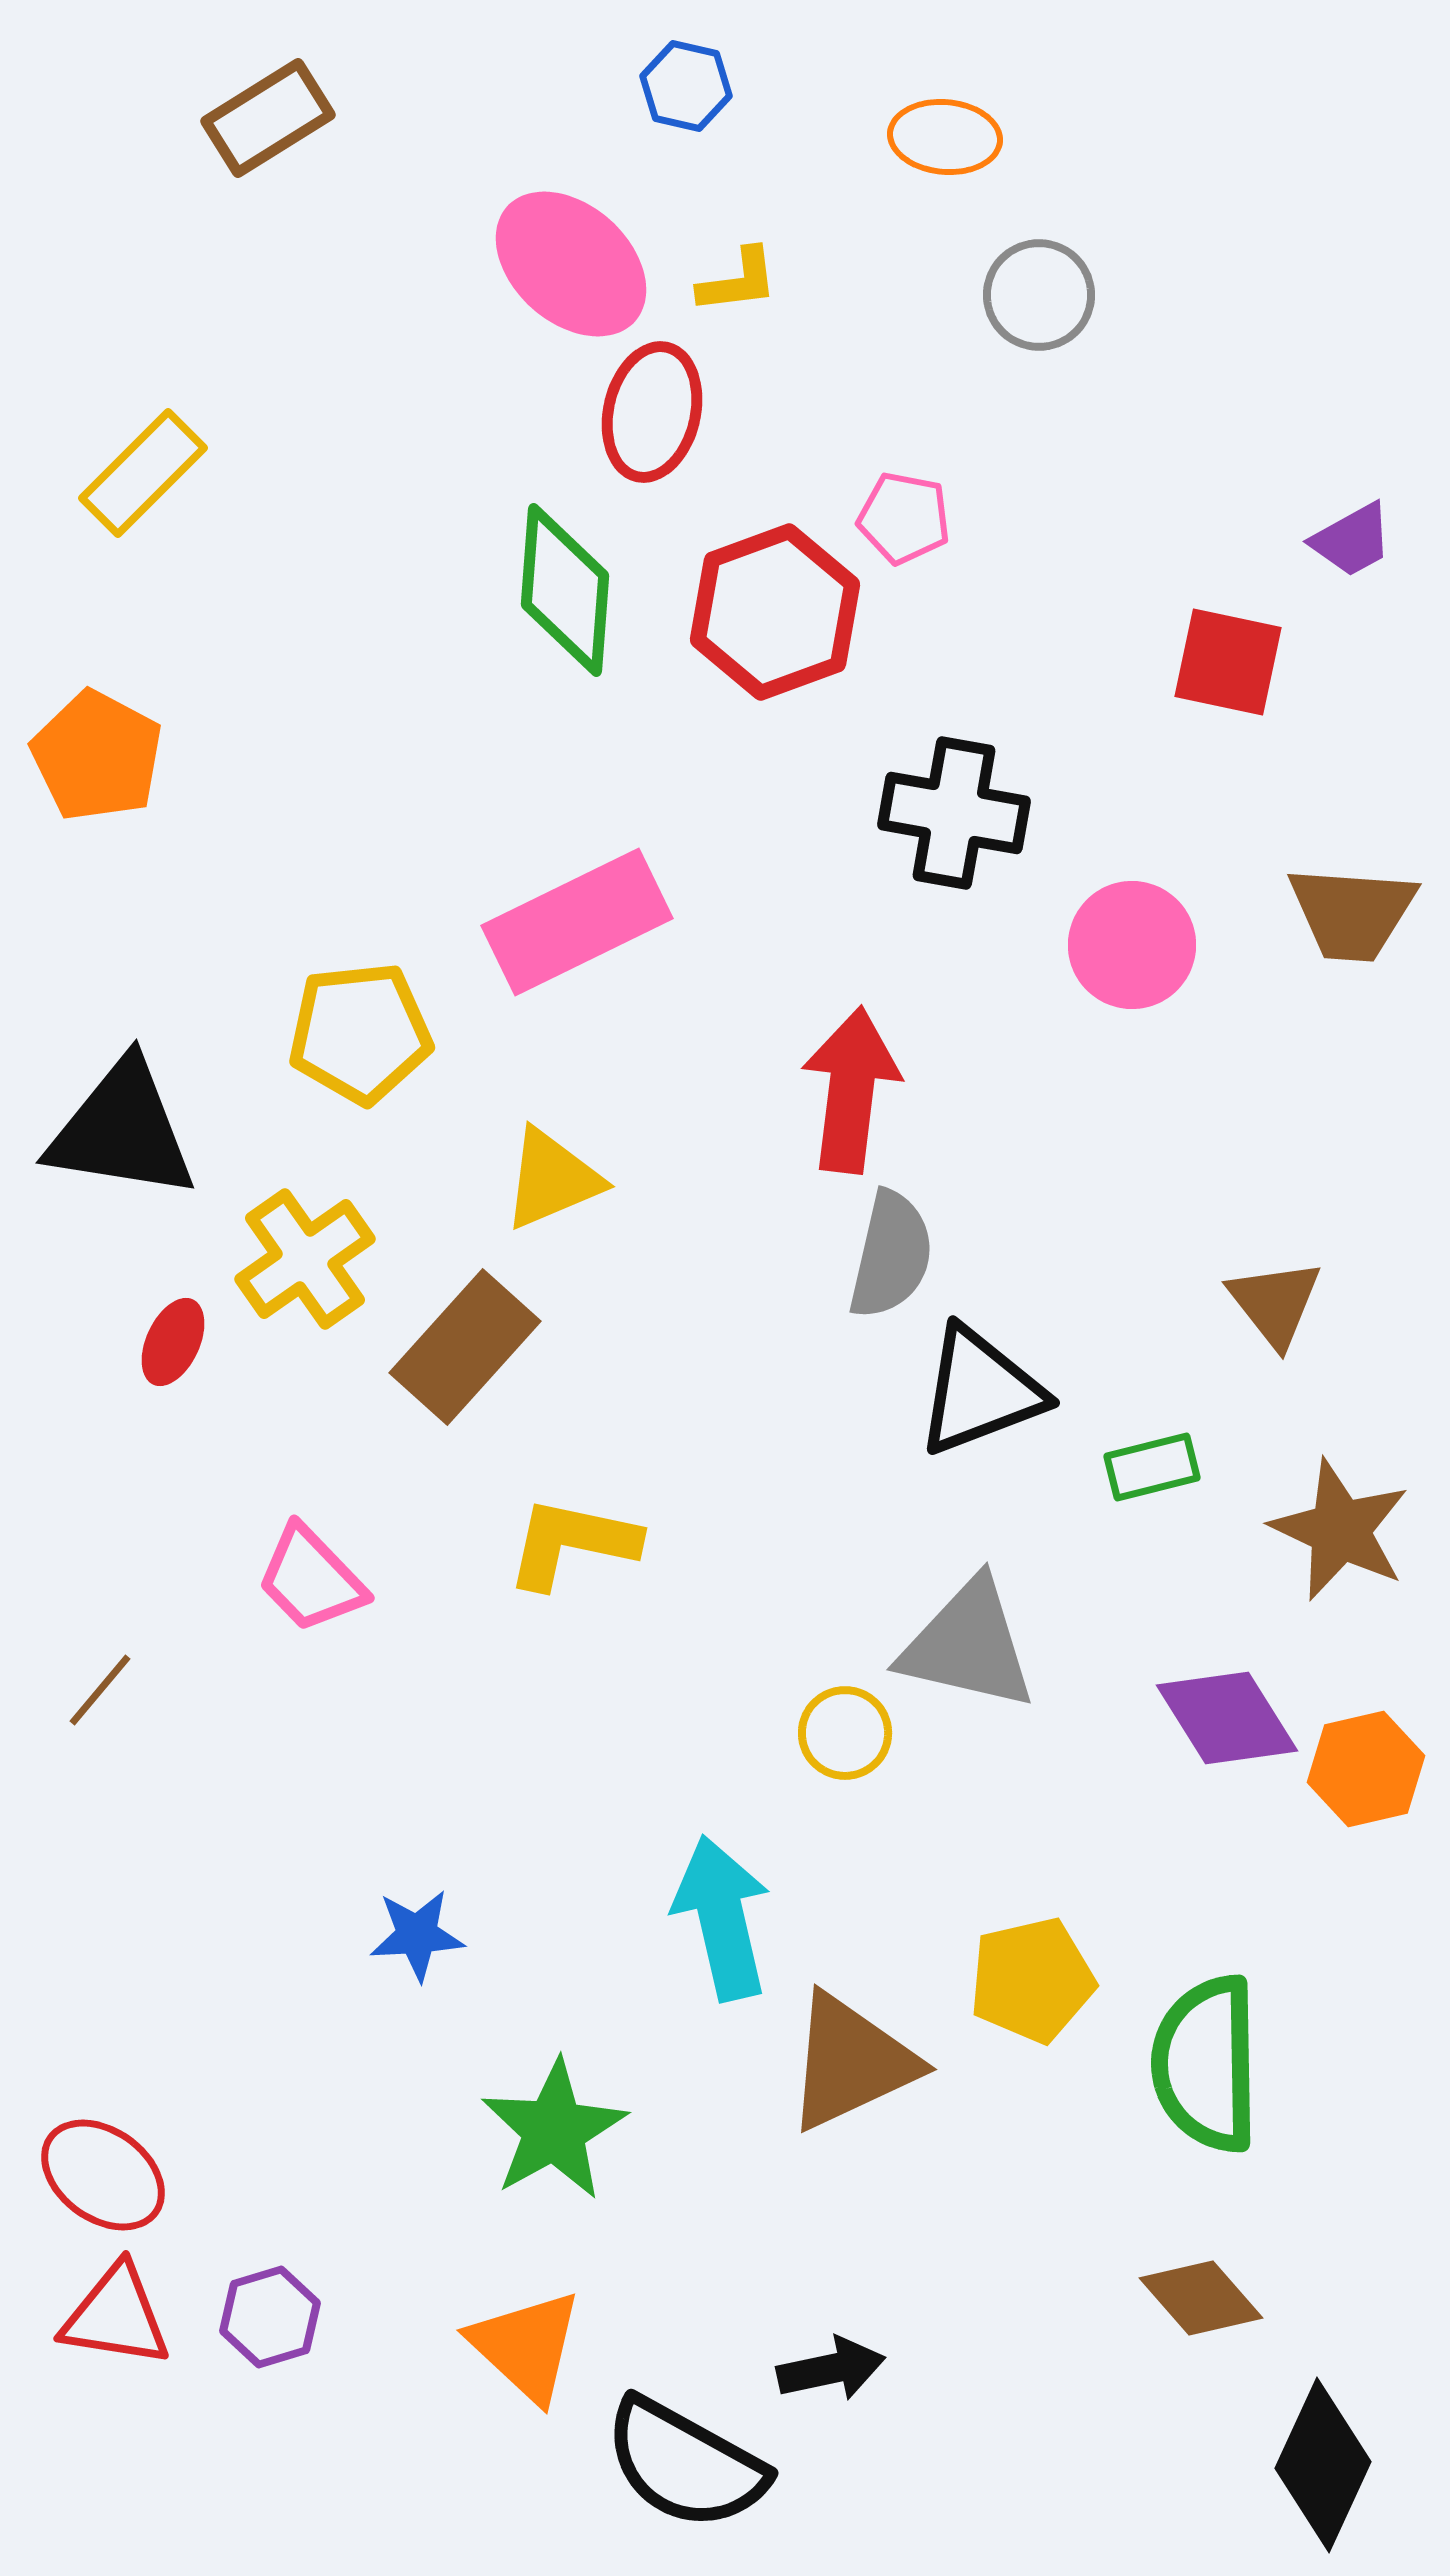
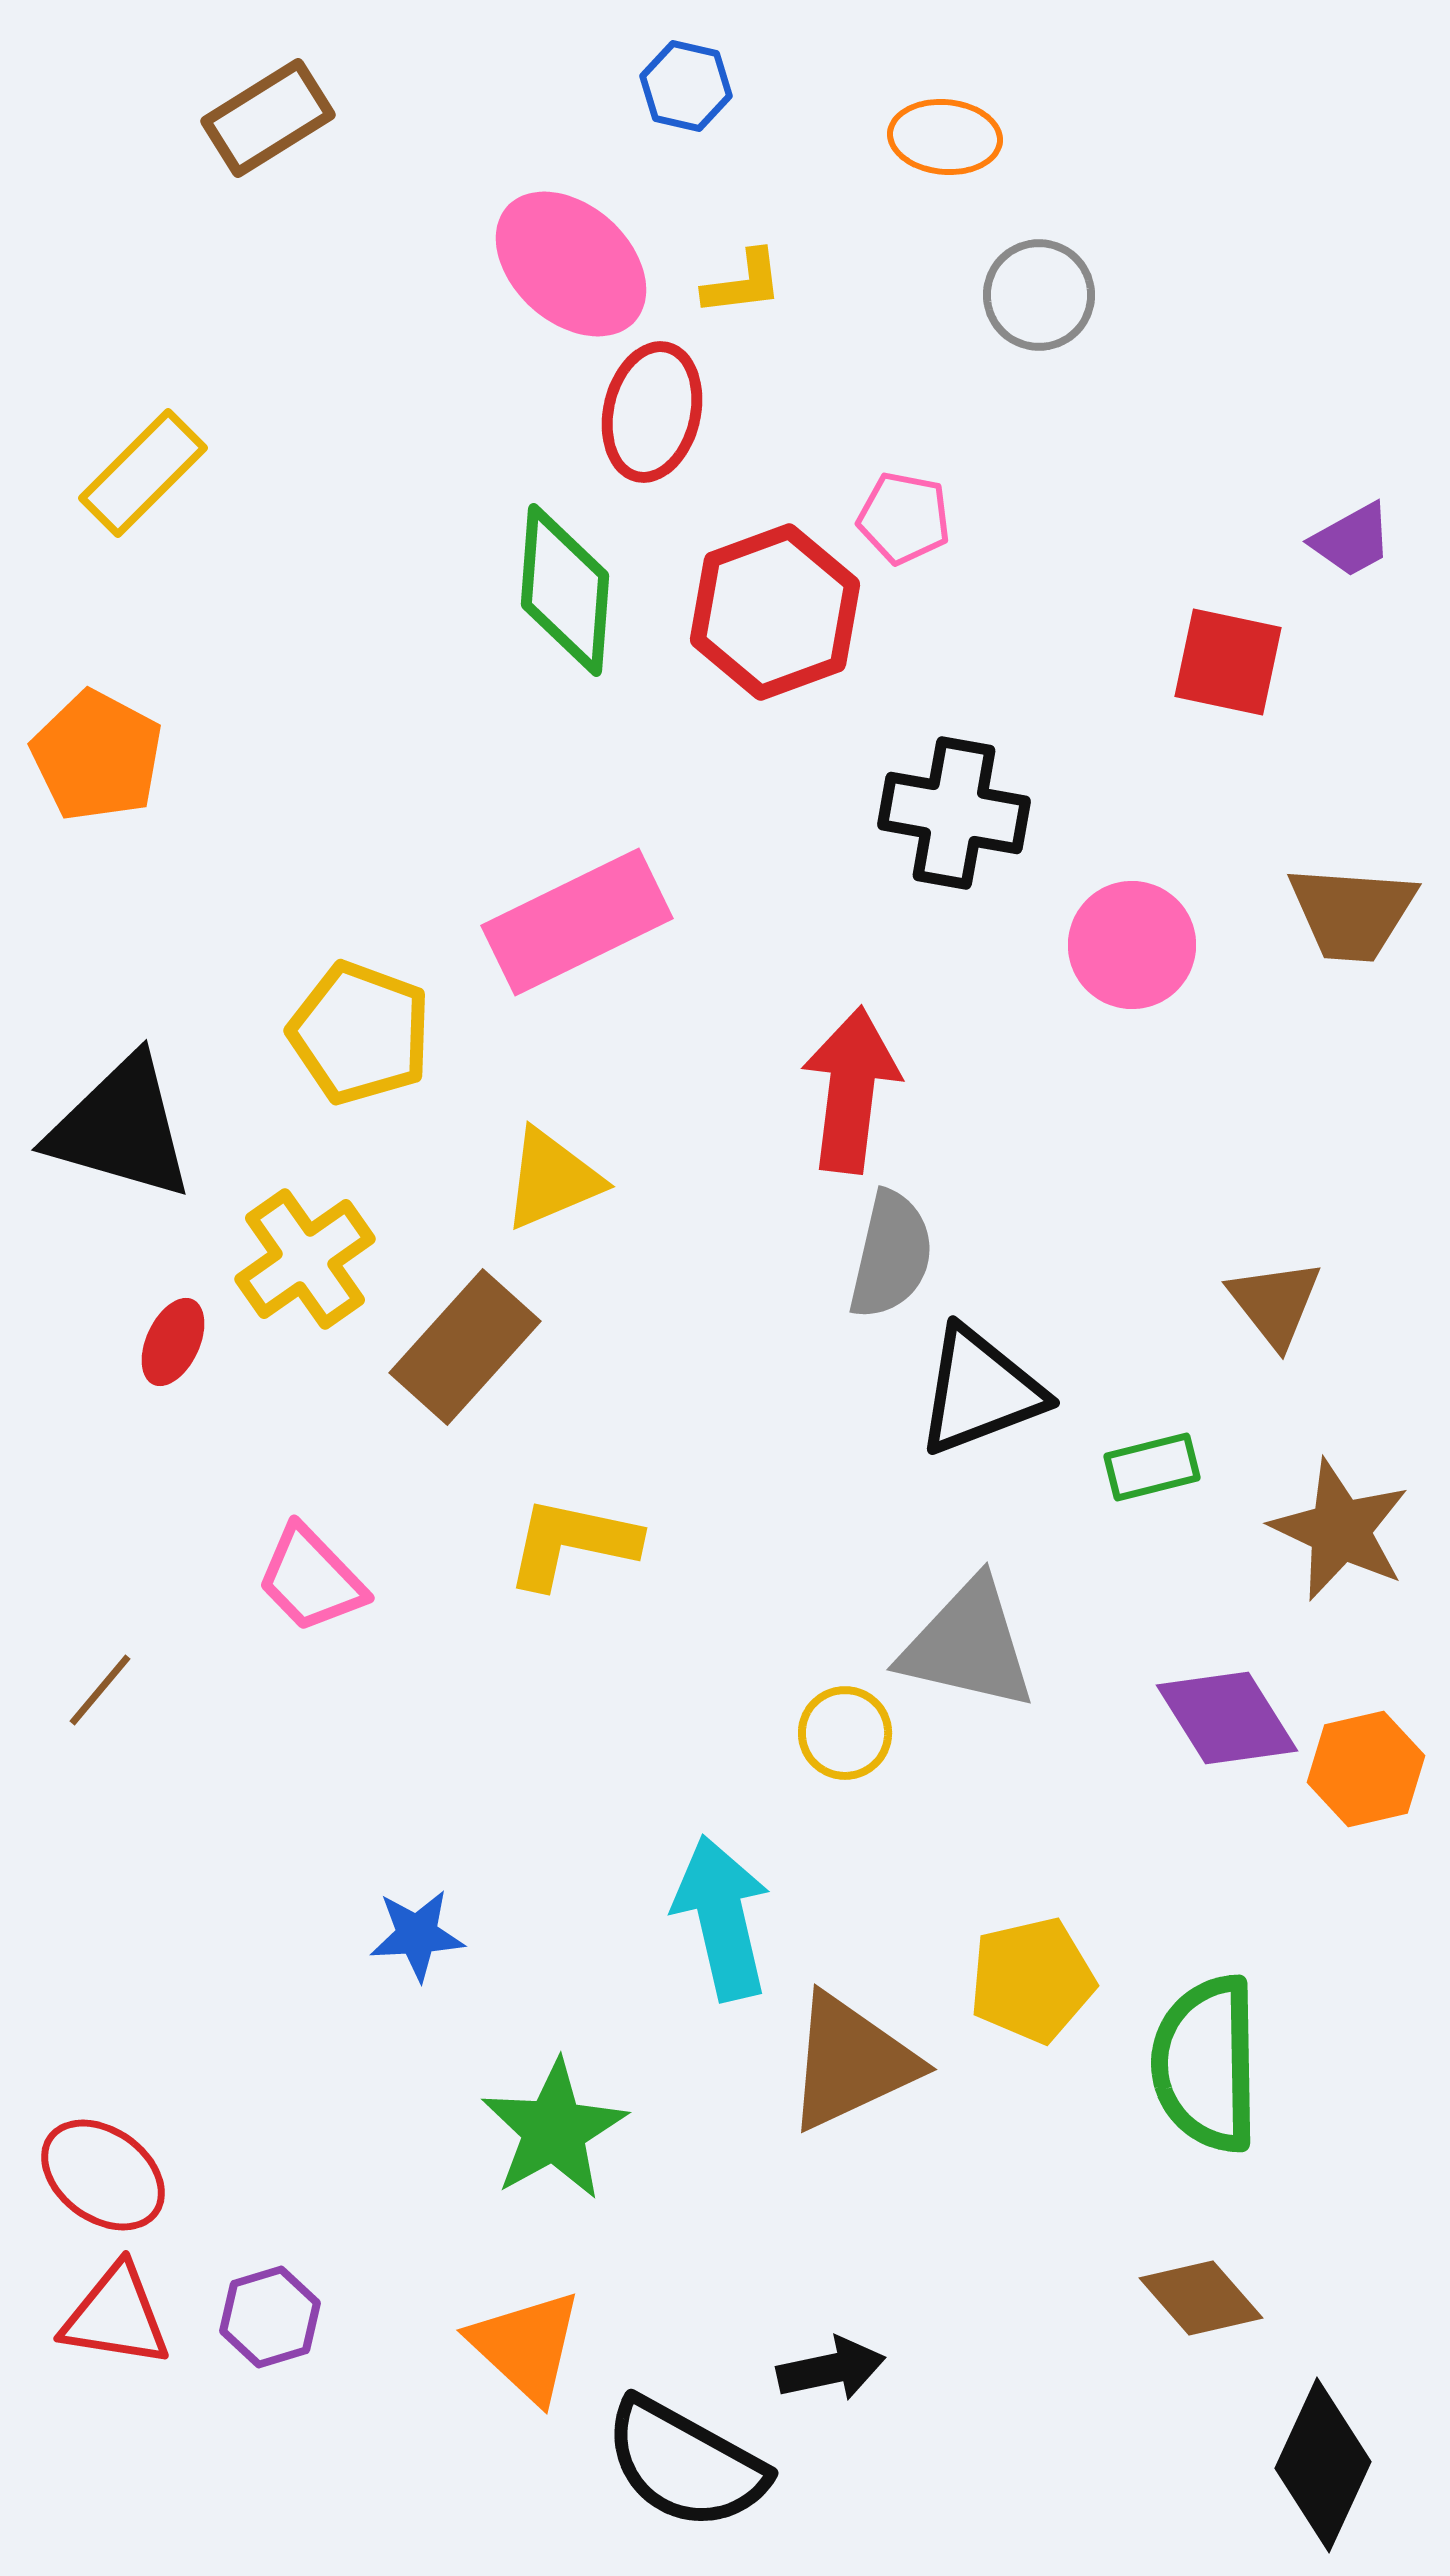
yellow L-shape at (738, 281): moved 5 px right, 2 px down
yellow pentagon at (360, 1033): rotated 26 degrees clockwise
black triangle at (122, 1130): moved 1 px left, 2 px up; rotated 7 degrees clockwise
